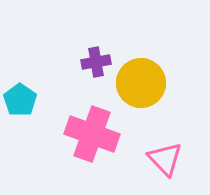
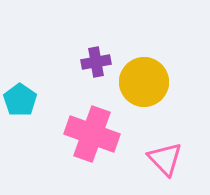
yellow circle: moved 3 px right, 1 px up
